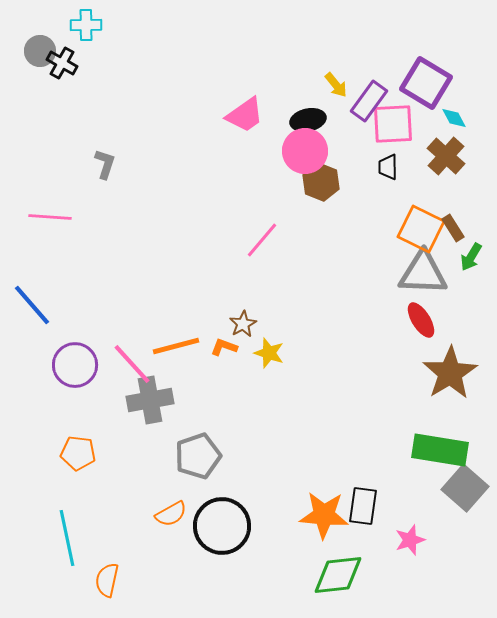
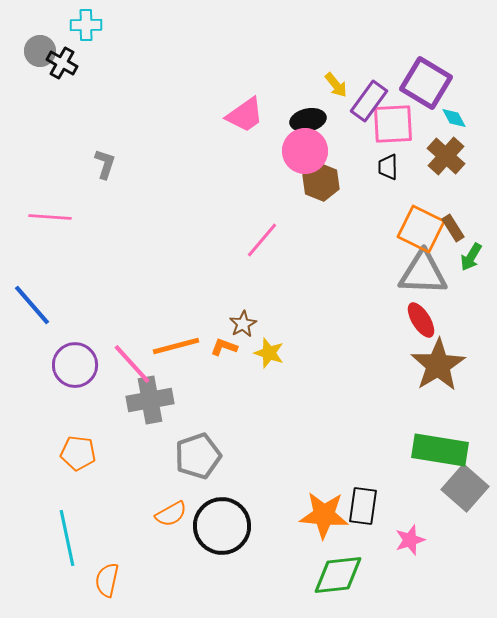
brown star at (450, 373): moved 12 px left, 8 px up
